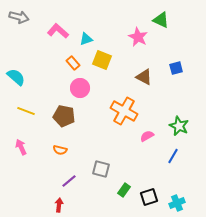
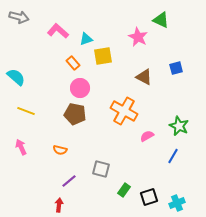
yellow square: moved 1 px right, 4 px up; rotated 30 degrees counterclockwise
brown pentagon: moved 11 px right, 2 px up
